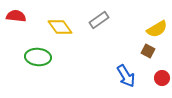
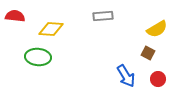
red semicircle: moved 1 px left
gray rectangle: moved 4 px right, 4 px up; rotated 30 degrees clockwise
yellow diamond: moved 9 px left, 2 px down; rotated 50 degrees counterclockwise
brown square: moved 2 px down
red circle: moved 4 px left, 1 px down
